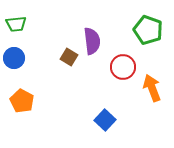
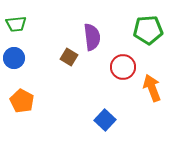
green pentagon: rotated 24 degrees counterclockwise
purple semicircle: moved 4 px up
